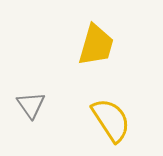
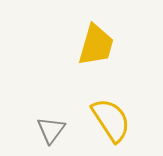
gray triangle: moved 20 px right, 25 px down; rotated 12 degrees clockwise
